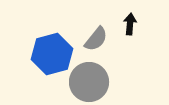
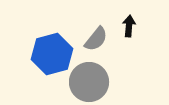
black arrow: moved 1 px left, 2 px down
